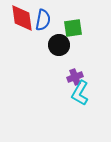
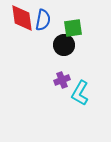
black circle: moved 5 px right
purple cross: moved 13 px left, 3 px down
